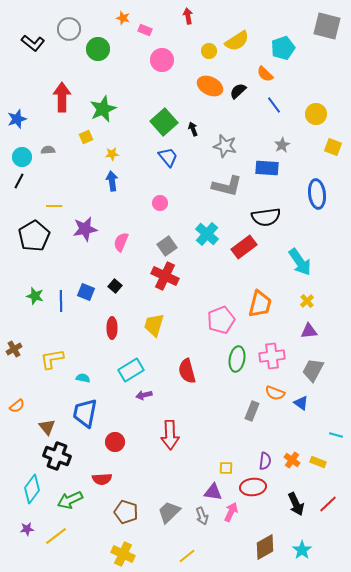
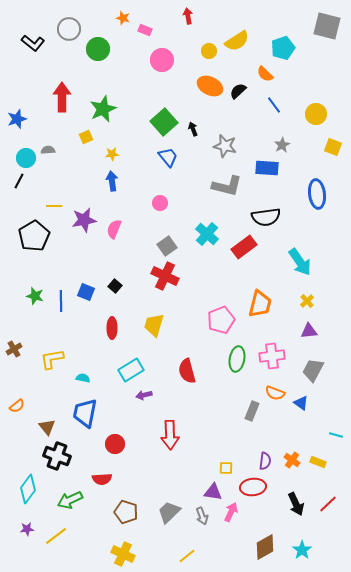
cyan circle at (22, 157): moved 4 px right, 1 px down
purple star at (85, 229): moved 1 px left, 9 px up
pink semicircle at (121, 242): moved 7 px left, 13 px up
red circle at (115, 442): moved 2 px down
cyan diamond at (32, 489): moved 4 px left
